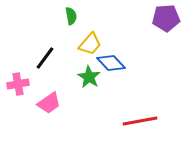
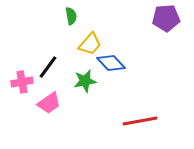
black line: moved 3 px right, 9 px down
green star: moved 4 px left, 4 px down; rotated 30 degrees clockwise
pink cross: moved 4 px right, 2 px up
